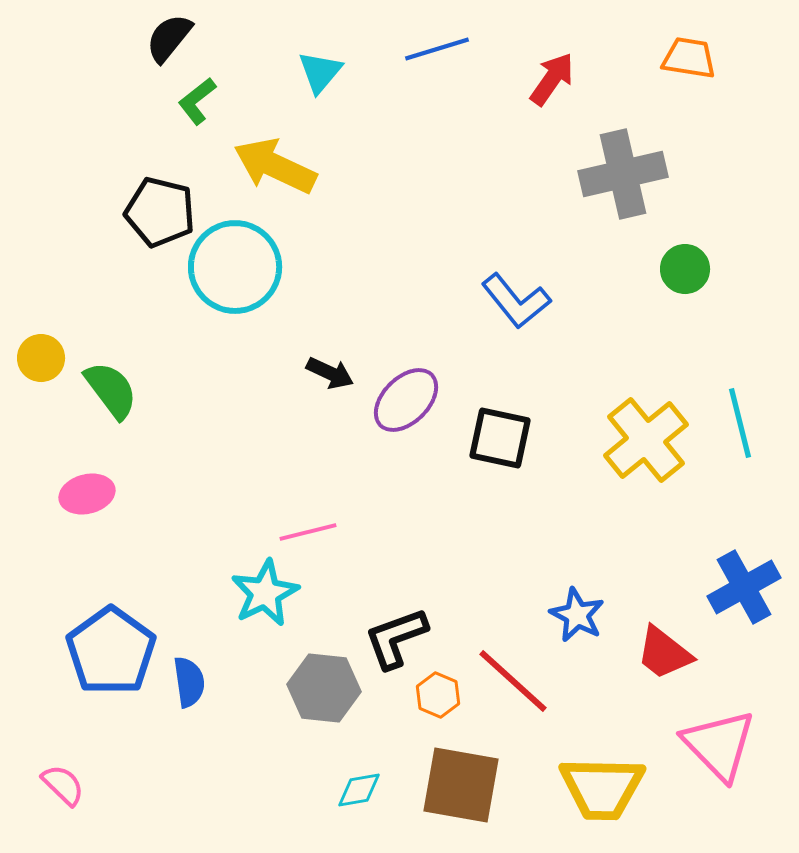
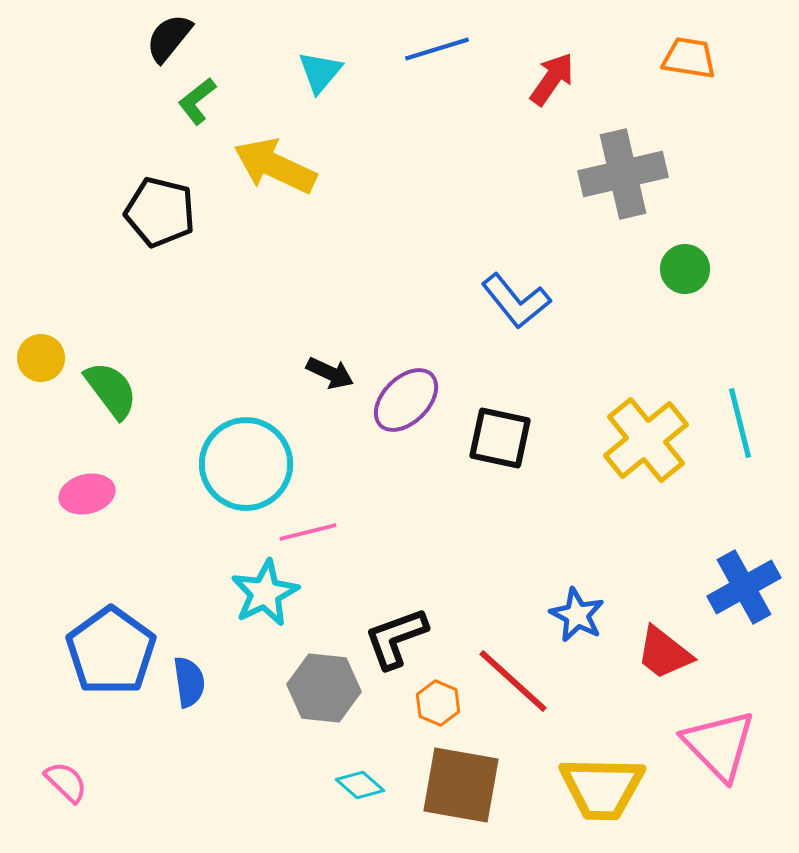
cyan circle: moved 11 px right, 197 px down
orange hexagon: moved 8 px down
pink semicircle: moved 3 px right, 3 px up
cyan diamond: moved 1 px right, 5 px up; rotated 51 degrees clockwise
